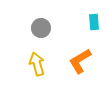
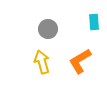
gray circle: moved 7 px right, 1 px down
yellow arrow: moved 5 px right, 2 px up
